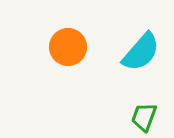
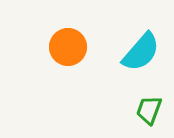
green trapezoid: moved 5 px right, 7 px up
